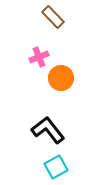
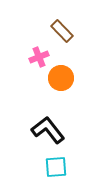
brown rectangle: moved 9 px right, 14 px down
cyan square: rotated 25 degrees clockwise
